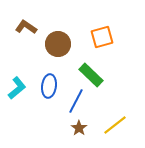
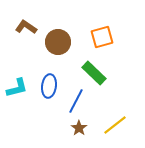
brown circle: moved 2 px up
green rectangle: moved 3 px right, 2 px up
cyan L-shape: rotated 25 degrees clockwise
